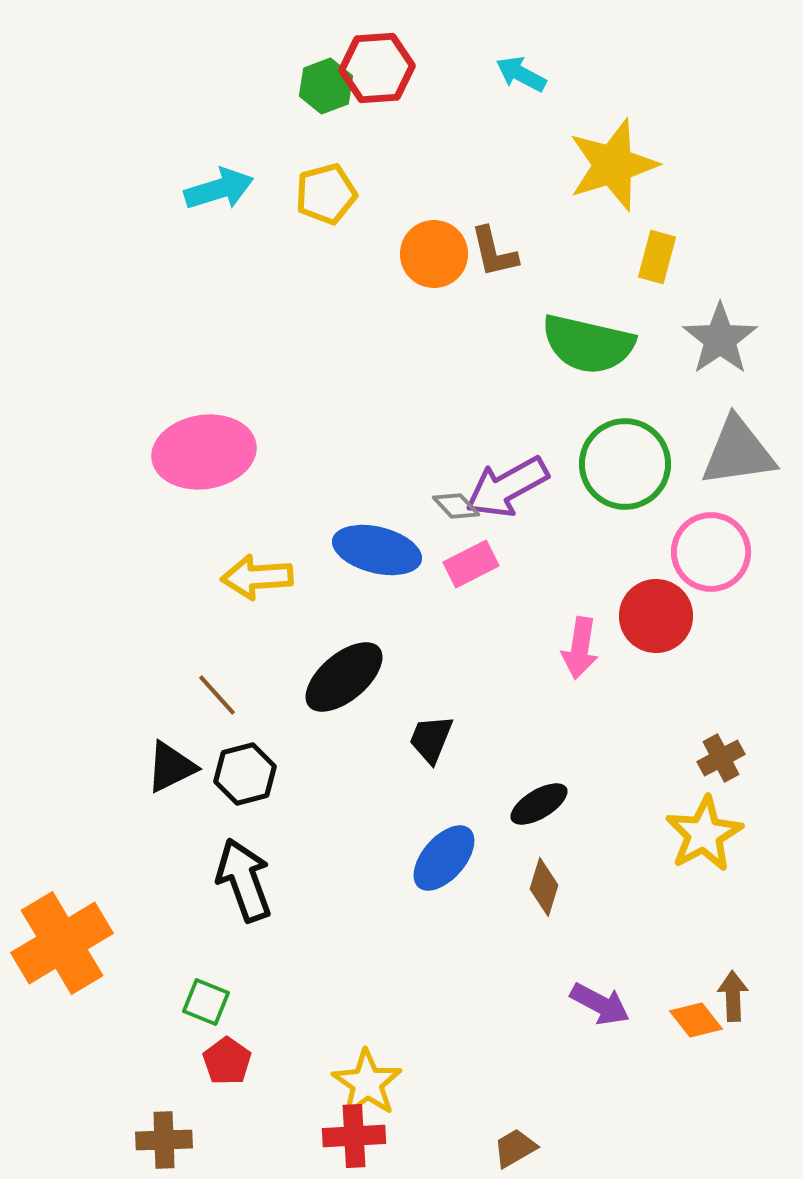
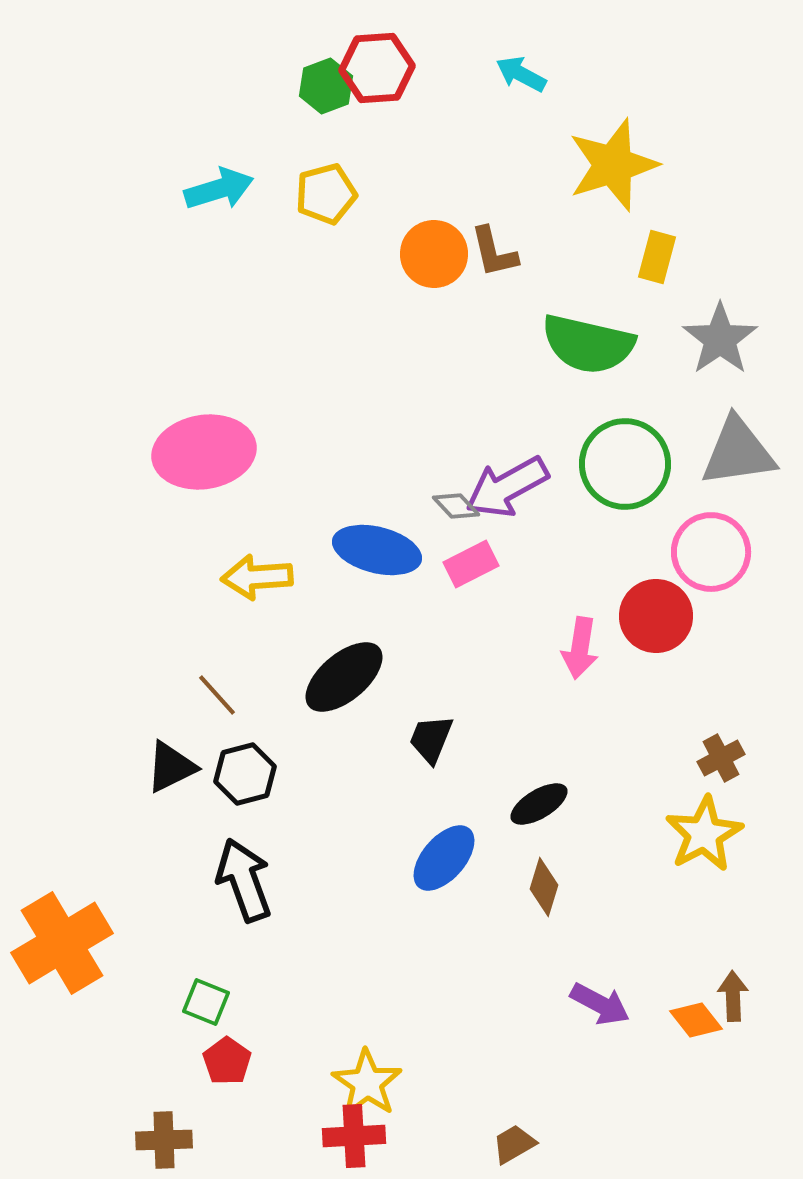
brown trapezoid at (515, 1148): moved 1 px left, 4 px up
